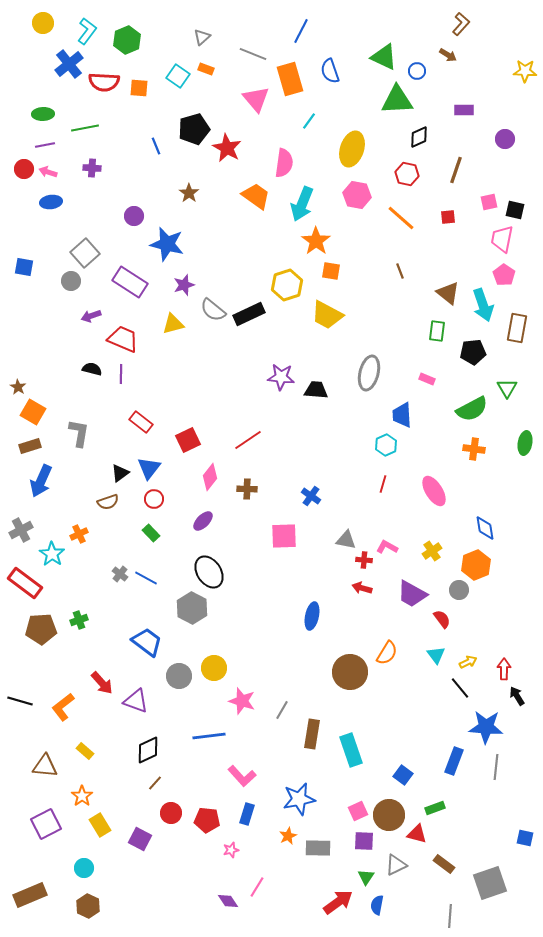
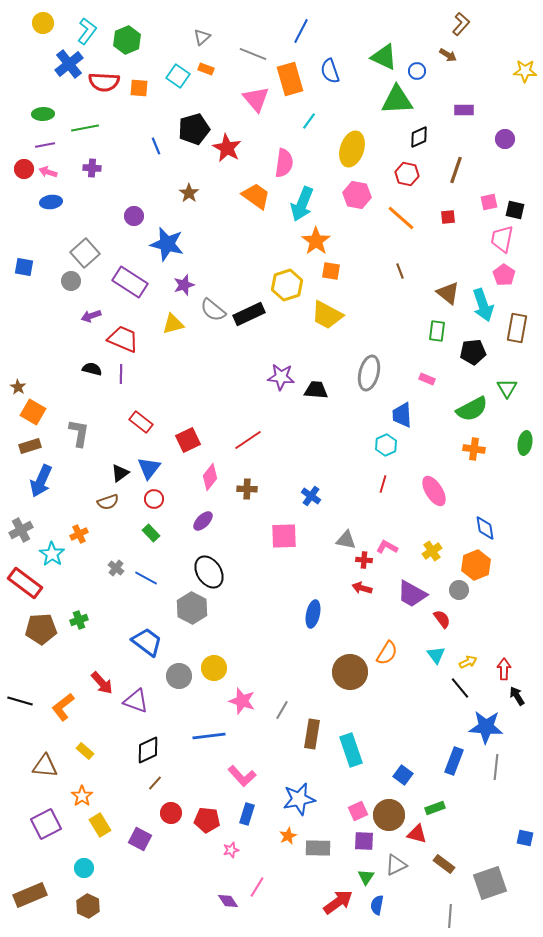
gray cross at (120, 574): moved 4 px left, 6 px up
blue ellipse at (312, 616): moved 1 px right, 2 px up
